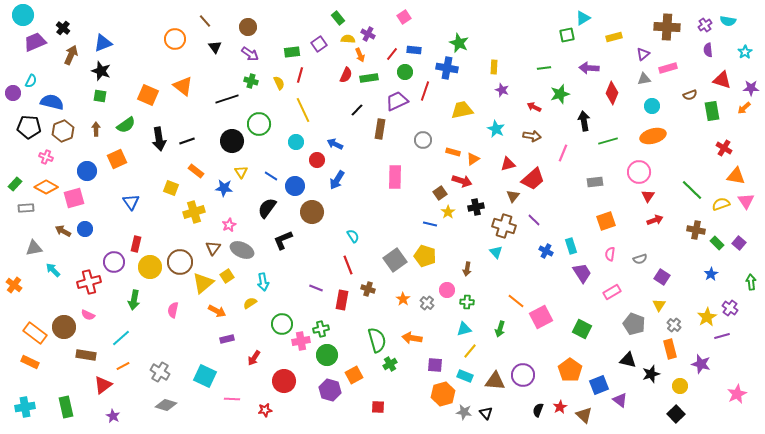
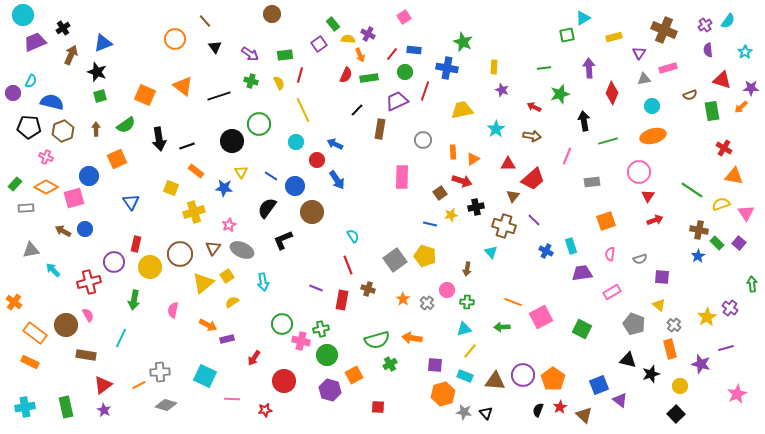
green rectangle at (338, 18): moved 5 px left, 6 px down
cyan semicircle at (728, 21): rotated 63 degrees counterclockwise
brown circle at (248, 27): moved 24 px right, 13 px up
brown cross at (667, 27): moved 3 px left, 3 px down; rotated 20 degrees clockwise
black cross at (63, 28): rotated 16 degrees clockwise
green star at (459, 43): moved 4 px right, 1 px up
green rectangle at (292, 52): moved 7 px left, 3 px down
purple triangle at (643, 54): moved 4 px left, 1 px up; rotated 16 degrees counterclockwise
purple arrow at (589, 68): rotated 84 degrees clockwise
black star at (101, 71): moved 4 px left, 1 px down
orange square at (148, 95): moved 3 px left
green square at (100, 96): rotated 24 degrees counterclockwise
black line at (227, 99): moved 8 px left, 3 px up
orange arrow at (744, 108): moved 3 px left, 1 px up
cyan star at (496, 129): rotated 12 degrees clockwise
black line at (187, 141): moved 5 px down
orange rectangle at (453, 152): rotated 72 degrees clockwise
pink line at (563, 153): moved 4 px right, 3 px down
red triangle at (508, 164): rotated 14 degrees clockwise
blue circle at (87, 171): moved 2 px right, 5 px down
orange triangle at (736, 176): moved 2 px left
pink rectangle at (395, 177): moved 7 px right
blue arrow at (337, 180): rotated 66 degrees counterclockwise
gray rectangle at (595, 182): moved 3 px left
green line at (692, 190): rotated 10 degrees counterclockwise
pink triangle at (746, 201): moved 12 px down
yellow star at (448, 212): moved 3 px right, 3 px down; rotated 24 degrees clockwise
brown cross at (696, 230): moved 3 px right
gray triangle at (34, 248): moved 3 px left, 2 px down
cyan triangle at (496, 252): moved 5 px left
brown circle at (180, 262): moved 8 px up
purple trapezoid at (582, 273): rotated 65 degrees counterclockwise
blue star at (711, 274): moved 13 px left, 18 px up
purple square at (662, 277): rotated 28 degrees counterclockwise
green arrow at (751, 282): moved 1 px right, 2 px down
orange cross at (14, 285): moved 17 px down
orange line at (516, 301): moved 3 px left, 1 px down; rotated 18 degrees counterclockwise
yellow semicircle at (250, 303): moved 18 px left, 1 px up
yellow triangle at (659, 305): rotated 24 degrees counterclockwise
orange arrow at (217, 311): moved 9 px left, 14 px down
pink semicircle at (88, 315): rotated 144 degrees counterclockwise
brown circle at (64, 327): moved 2 px right, 2 px up
green arrow at (500, 329): moved 2 px right, 2 px up; rotated 70 degrees clockwise
purple line at (722, 336): moved 4 px right, 12 px down
cyan line at (121, 338): rotated 24 degrees counterclockwise
green semicircle at (377, 340): rotated 90 degrees clockwise
pink cross at (301, 341): rotated 24 degrees clockwise
orange line at (123, 366): moved 16 px right, 19 px down
orange pentagon at (570, 370): moved 17 px left, 9 px down
gray cross at (160, 372): rotated 36 degrees counterclockwise
purple star at (113, 416): moved 9 px left, 6 px up
